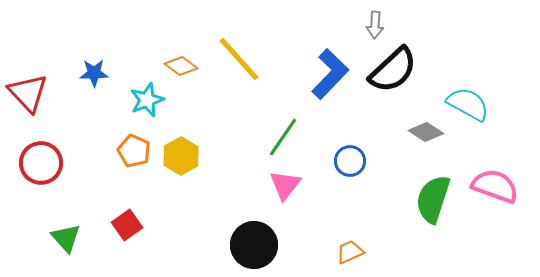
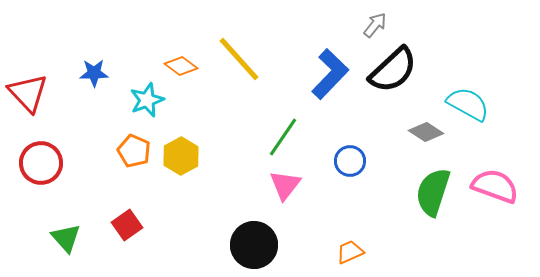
gray arrow: rotated 144 degrees counterclockwise
green semicircle: moved 7 px up
